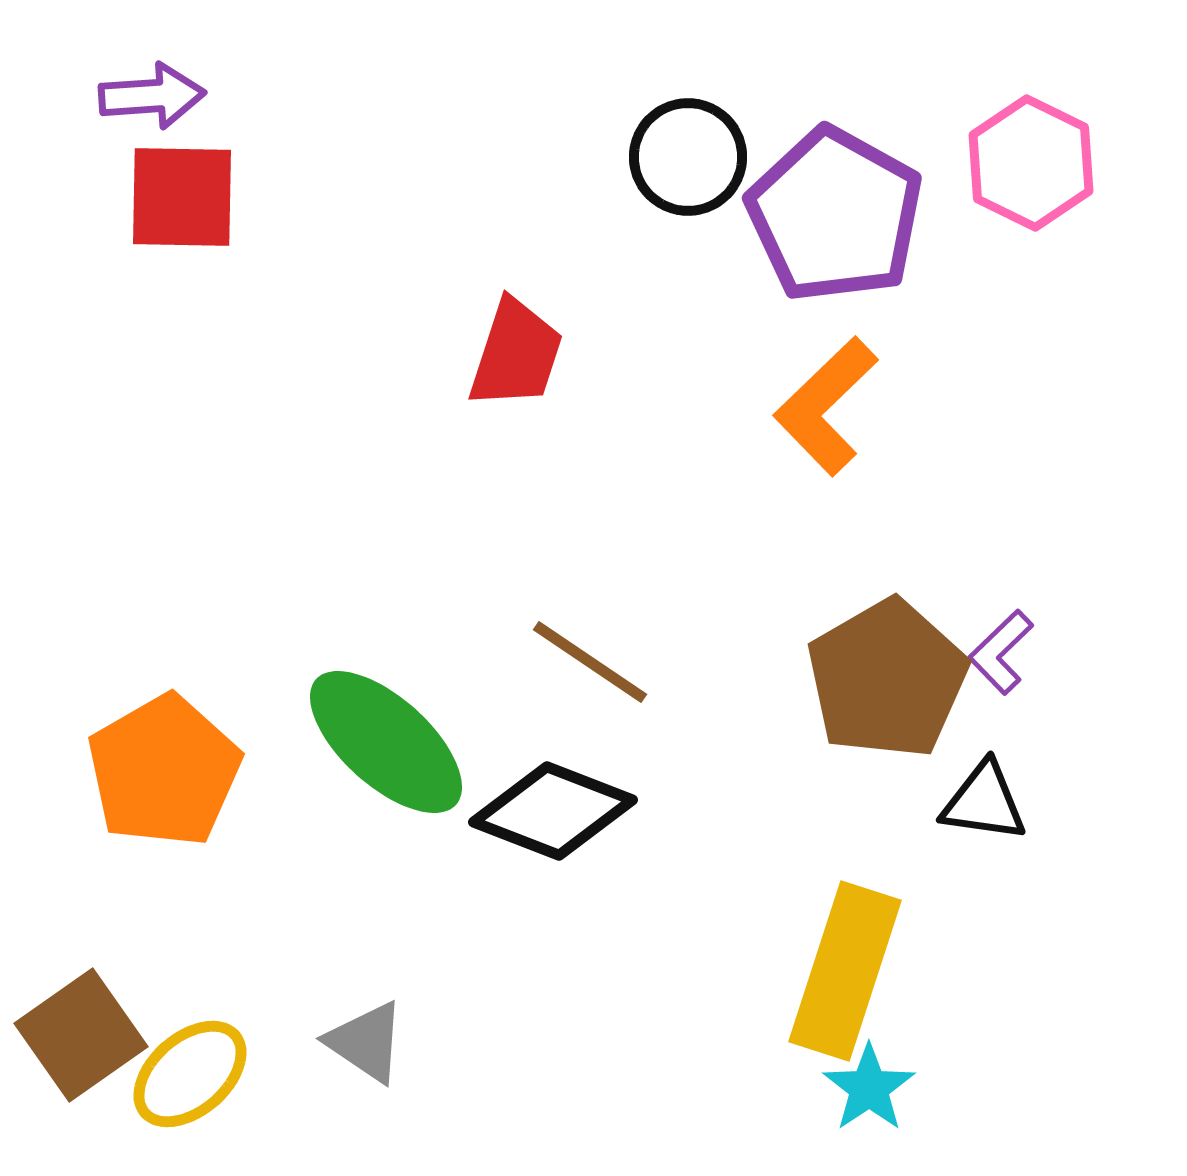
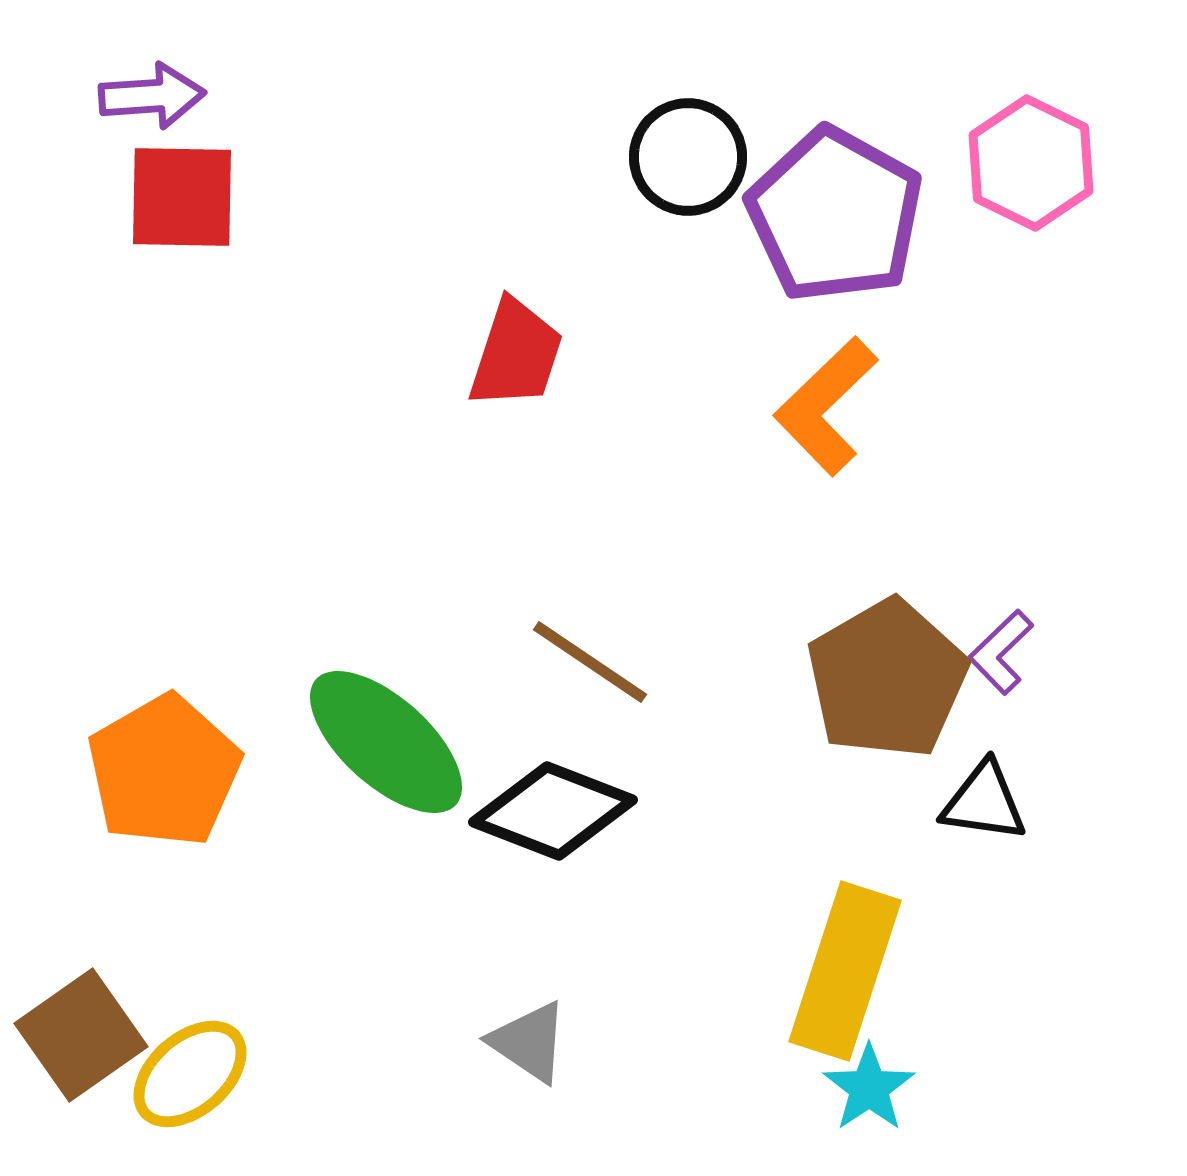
gray triangle: moved 163 px right
